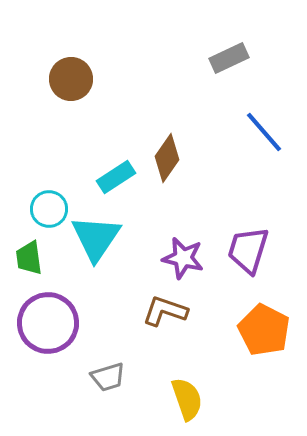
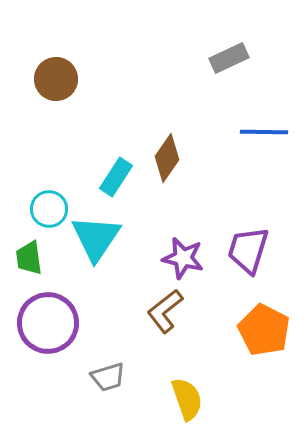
brown circle: moved 15 px left
blue line: rotated 48 degrees counterclockwise
cyan rectangle: rotated 24 degrees counterclockwise
brown L-shape: rotated 57 degrees counterclockwise
